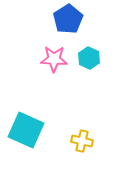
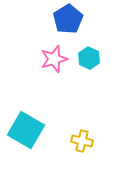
pink star: rotated 20 degrees counterclockwise
cyan square: rotated 6 degrees clockwise
